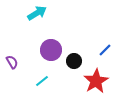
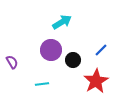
cyan arrow: moved 25 px right, 9 px down
blue line: moved 4 px left
black circle: moved 1 px left, 1 px up
cyan line: moved 3 px down; rotated 32 degrees clockwise
